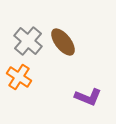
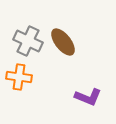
gray cross: rotated 16 degrees counterclockwise
orange cross: rotated 25 degrees counterclockwise
